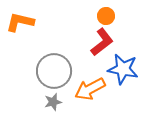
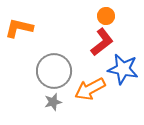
orange L-shape: moved 1 px left, 6 px down
